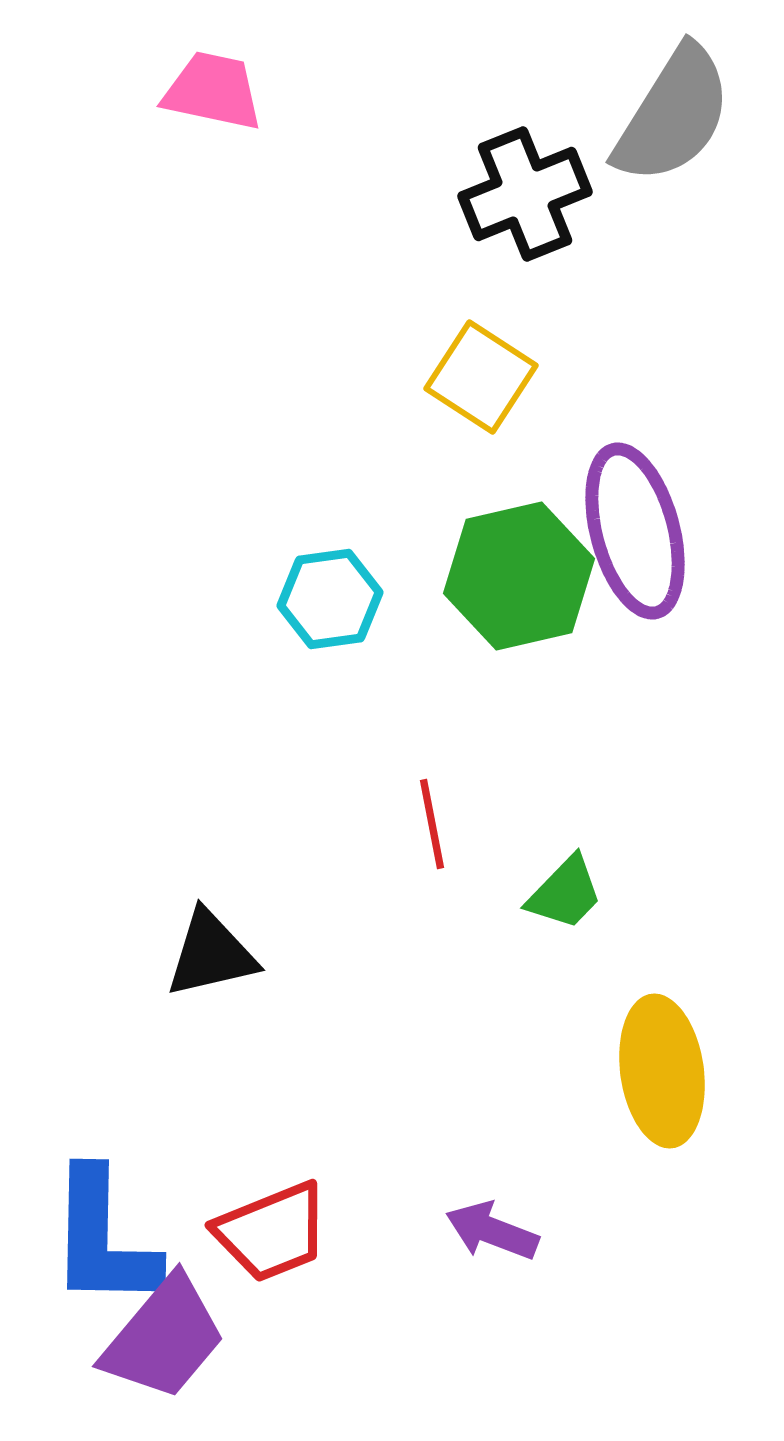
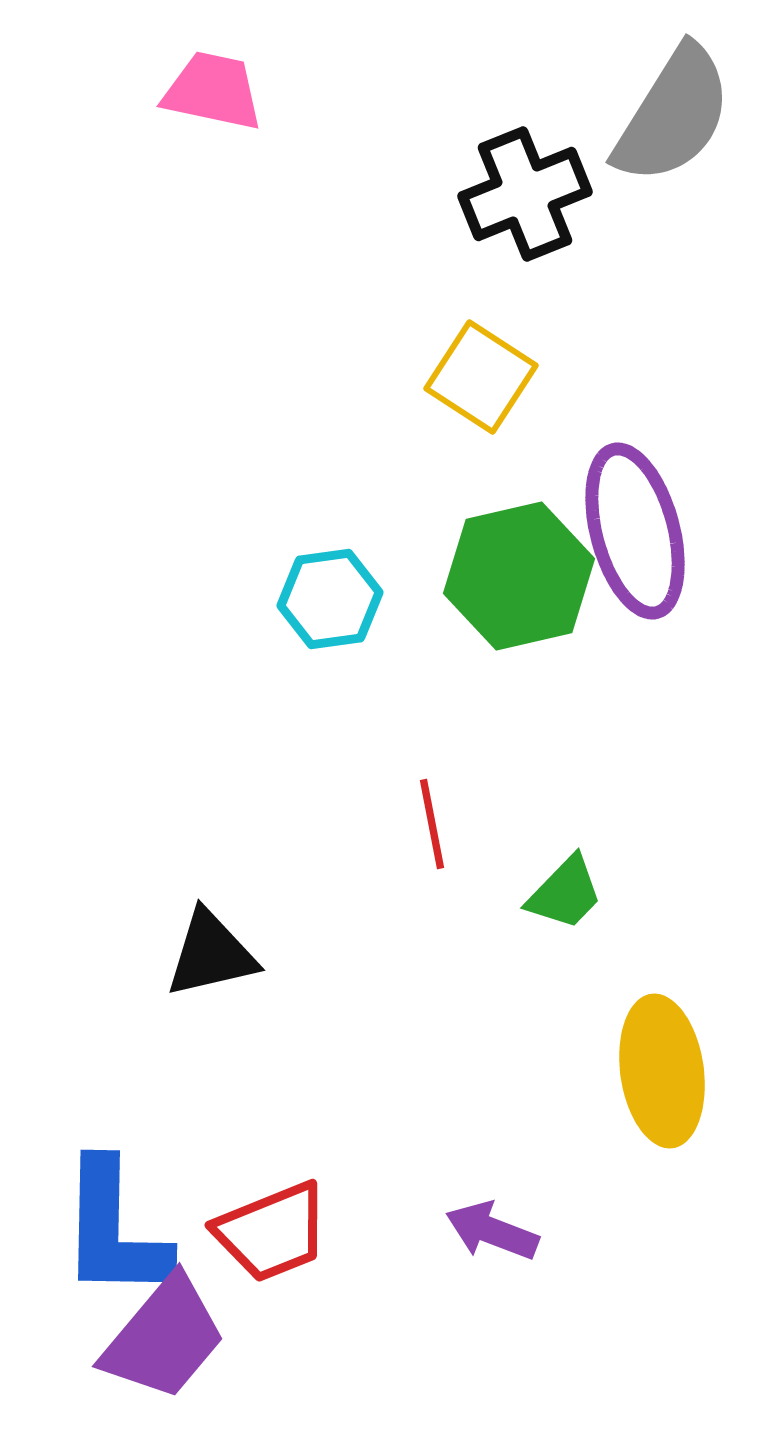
blue L-shape: moved 11 px right, 9 px up
